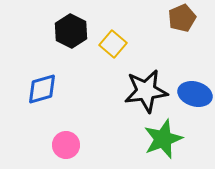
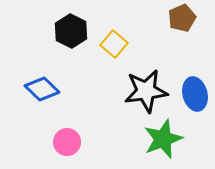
yellow square: moved 1 px right
blue diamond: rotated 60 degrees clockwise
blue ellipse: rotated 60 degrees clockwise
pink circle: moved 1 px right, 3 px up
